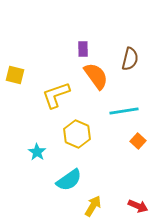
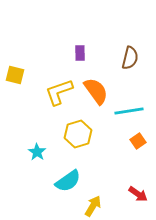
purple rectangle: moved 3 px left, 4 px down
brown semicircle: moved 1 px up
orange semicircle: moved 15 px down
yellow L-shape: moved 3 px right, 3 px up
cyan line: moved 5 px right
yellow hexagon: moved 1 px right; rotated 20 degrees clockwise
orange square: rotated 14 degrees clockwise
cyan semicircle: moved 1 px left, 1 px down
red arrow: moved 12 px up; rotated 12 degrees clockwise
